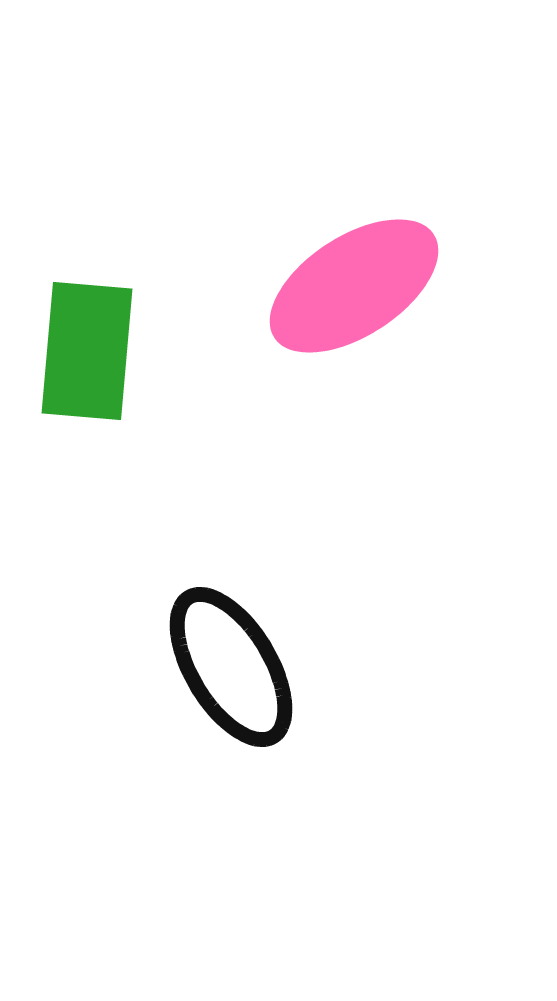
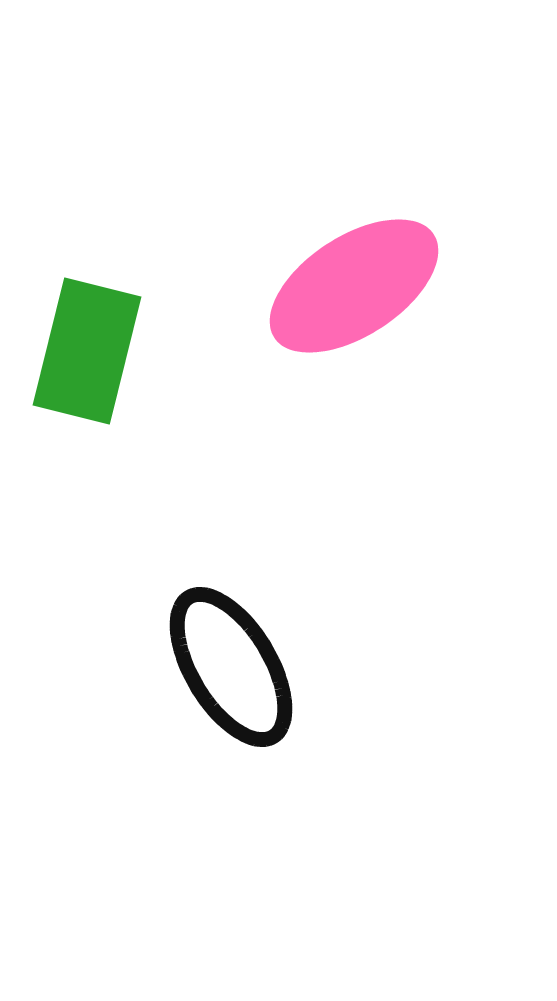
green rectangle: rotated 9 degrees clockwise
